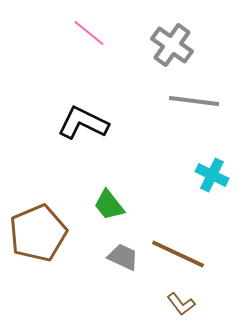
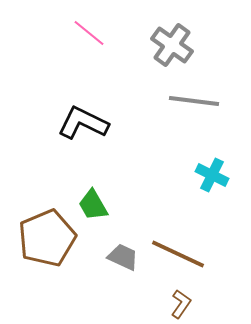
green trapezoid: moved 16 px left; rotated 8 degrees clockwise
brown pentagon: moved 9 px right, 5 px down
brown L-shape: rotated 108 degrees counterclockwise
